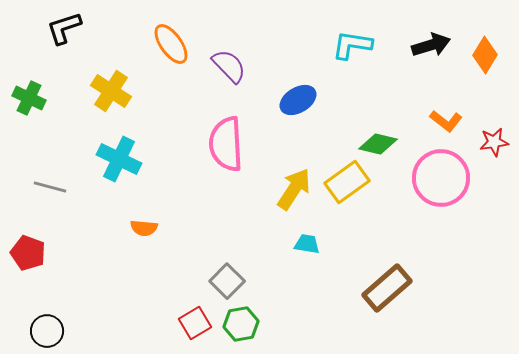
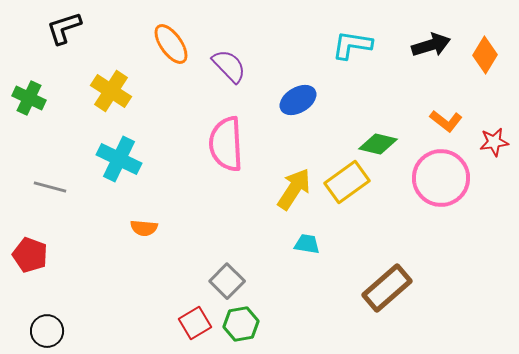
red pentagon: moved 2 px right, 2 px down
